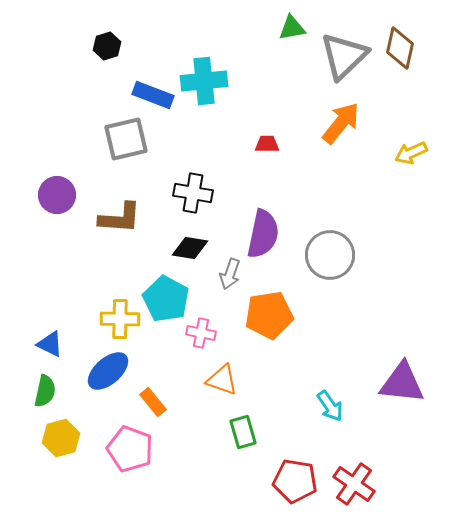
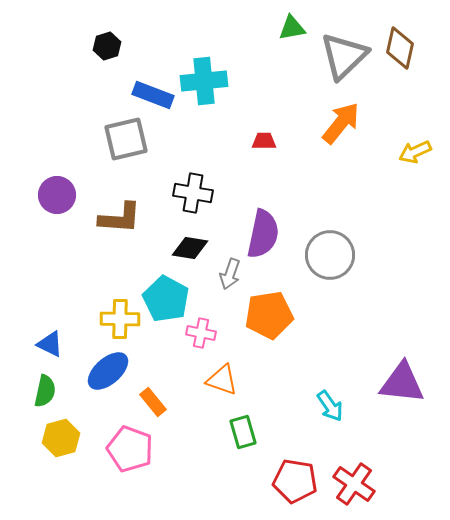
red trapezoid: moved 3 px left, 3 px up
yellow arrow: moved 4 px right, 1 px up
